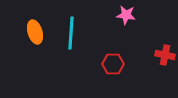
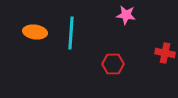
orange ellipse: rotated 65 degrees counterclockwise
red cross: moved 2 px up
